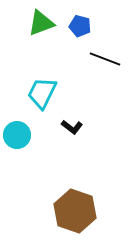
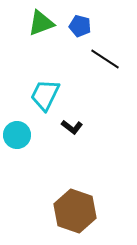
black line: rotated 12 degrees clockwise
cyan trapezoid: moved 3 px right, 2 px down
